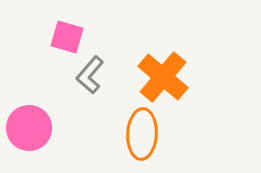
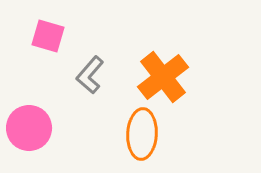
pink square: moved 19 px left, 1 px up
orange cross: rotated 12 degrees clockwise
